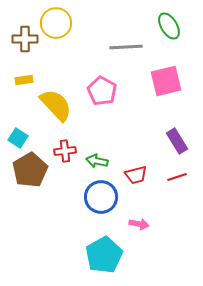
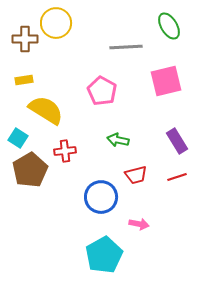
yellow semicircle: moved 10 px left, 5 px down; rotated 15 degrees counterclockwise
green arrow: moved 21 px right, 21 px up
